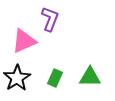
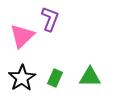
pink triangle: moved 2 px left, 5 px up; rotated 20 degrees counterclockwise
black star: moved 5 px right
